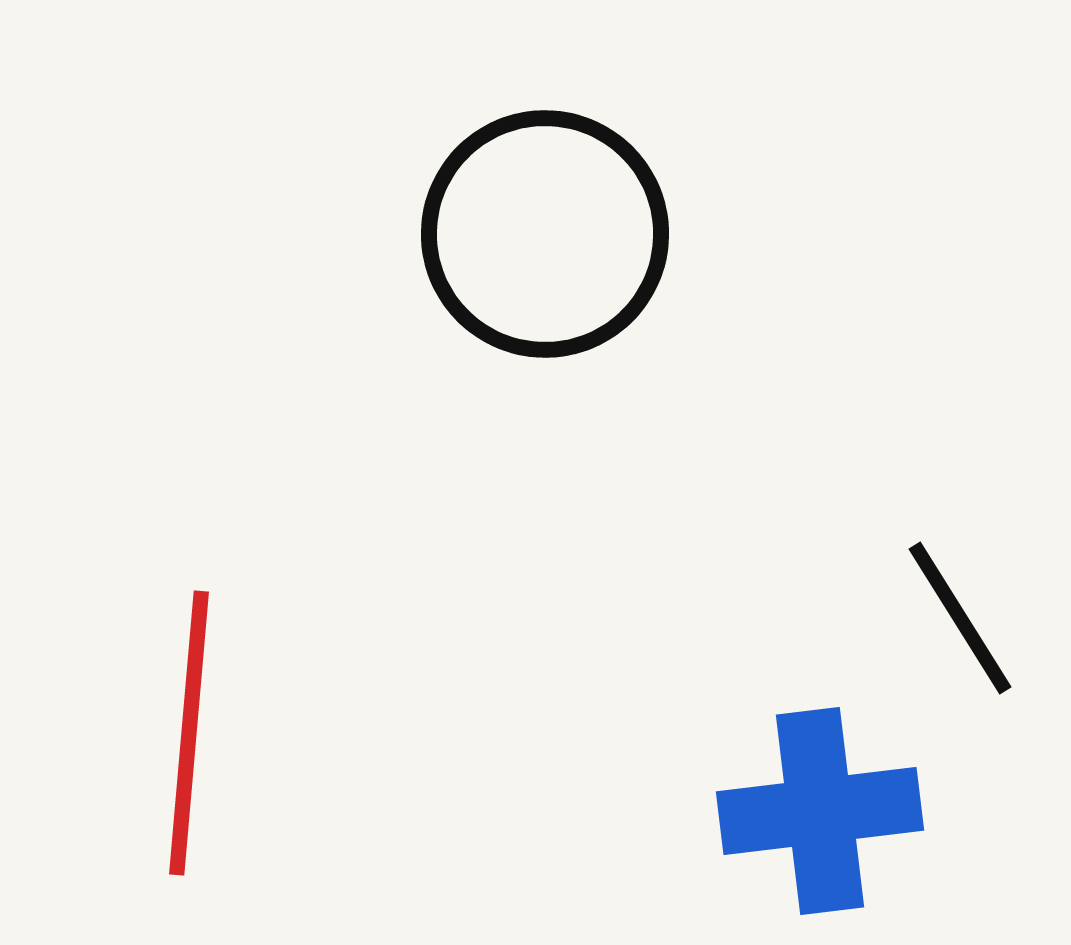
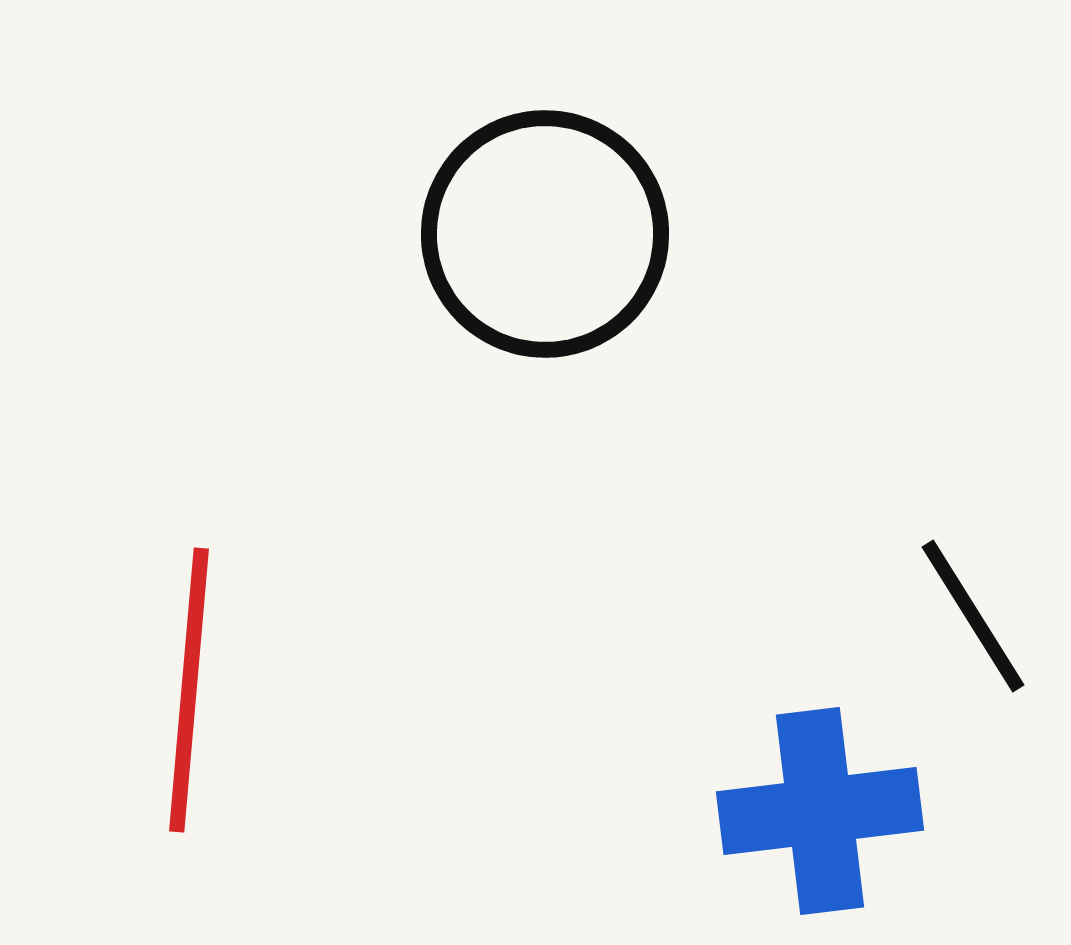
black line: moved 13 px right, 2 px up
red line: moved 43 px up
